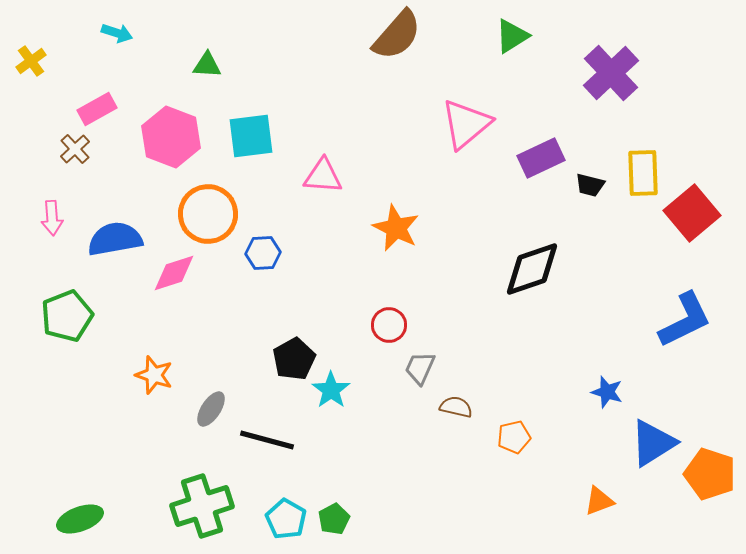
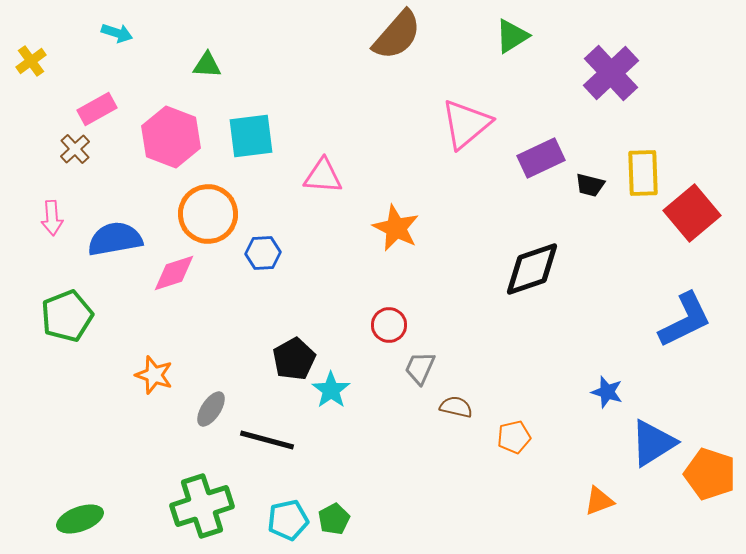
cyan pentagon at (286, 519): moved 2 px right, 1 px down; rotated 30 degrees clockwise
